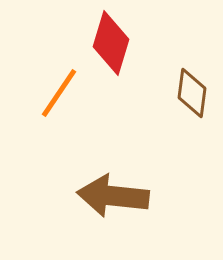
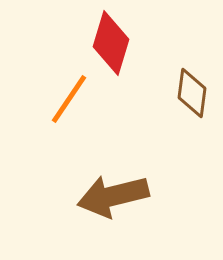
orange line: moved 10 px right, 6 px down
brown arrow: rotated 20 degrees counterclockwise
